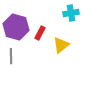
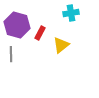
purple hexagon: moved 1 px right, 2 px up
gray line: moved 2 px up
